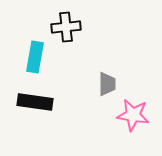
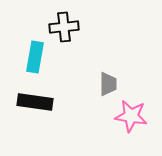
black cross: moved 2 px left
gray trapezoid: moved 1 px right
pink star: moved 2 px left, 1 px down
